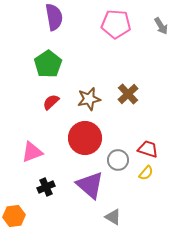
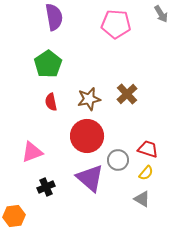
gray arrow: moved 12 px up
brown cross: moved 1 px left
red semicircle: rotated 60 degrees counterclockwise
red circle: moved 2 px right, 2 px up
purple triangle: moved 7 px up
gray triangle: moved 29 px right, 18 px up
